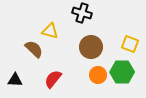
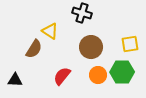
yellow triangle: rotated 18 degrees clockwise
yellow square: rotated 30 degrees counterclockwise
brown semicircle: rotated 78 degrees clockwise
red semicircle: moved 9 px right, 3 px up
